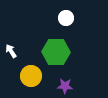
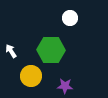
white circle: moved 4 px right
green hexagon: moved 5 px left, 2 px up
